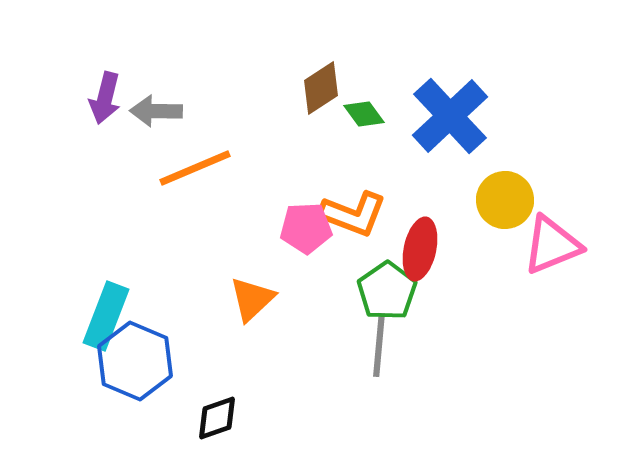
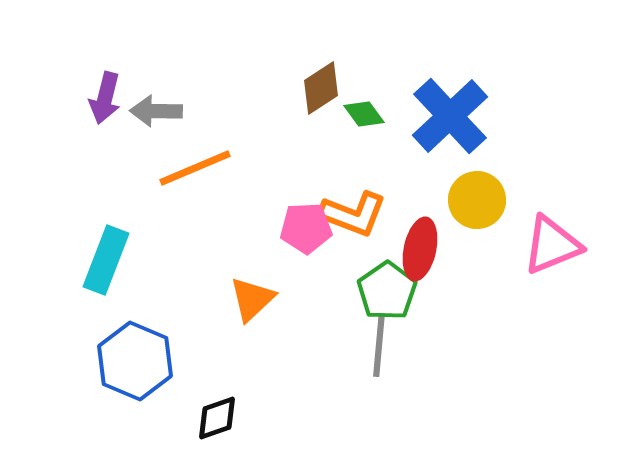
yellow circle: moved 28 px left
cyan rectangle: moved 56 px up
